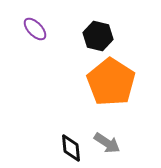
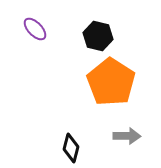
gray arrow: moved 20 px right, 7 px up; rotated 32 degrees counterclockwise
black diamond: rotated 20 degrees clockwise
